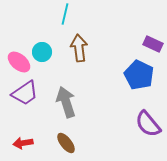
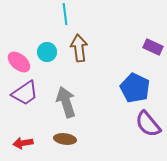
cyan line: rotated 20 degrees counterclockwise
purple rectangle: moved 3 px down
cyan circle: moved 5 px right
blue pentagon: moved 4 px left, 13 px down
brown ellipse: moved 1 px left, 4 px up; rotated 45 degrees counterclockwise
